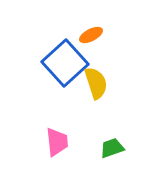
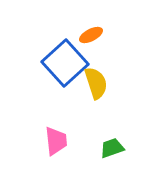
pink trapezoid: moved 1 px left, 1 px up
